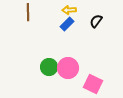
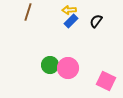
brown line: rotated 18 degrees clockwise
blue rectangle: moved 4 px right, 3 px up
green circle: moved 1 px right, 2 px up
pink square: moved 13 px right, 3 px up
